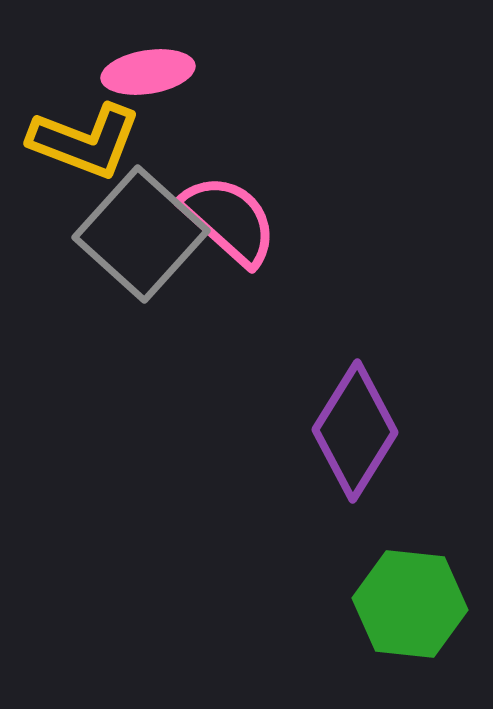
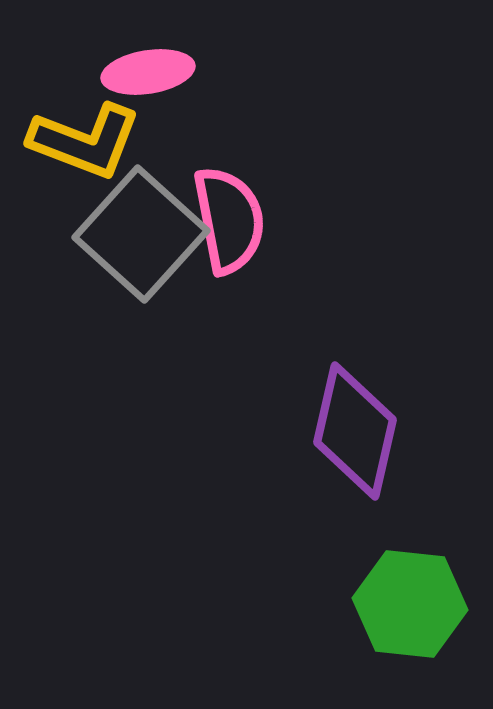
pink semicircle: rotated 37 degrees clockwise
purple diamond: rotated 19 degrees counterclockwise
